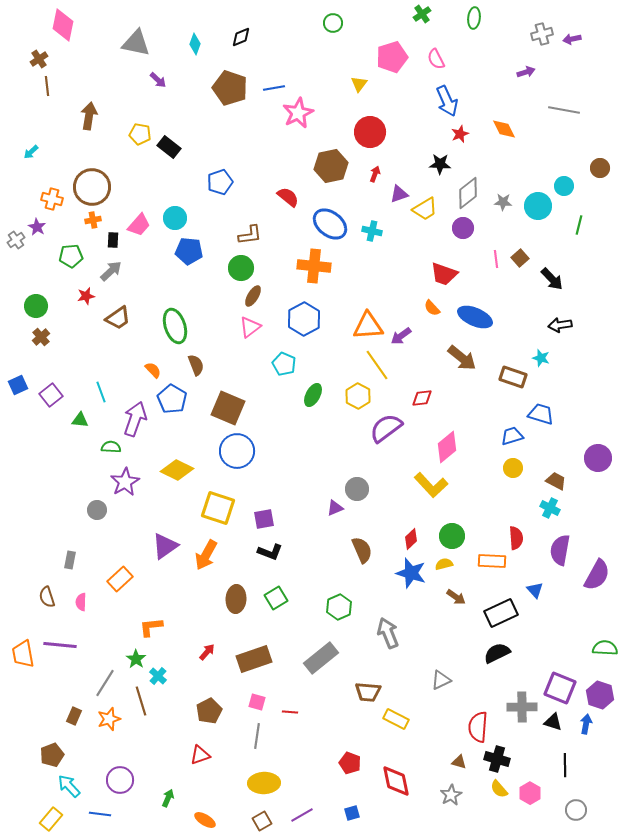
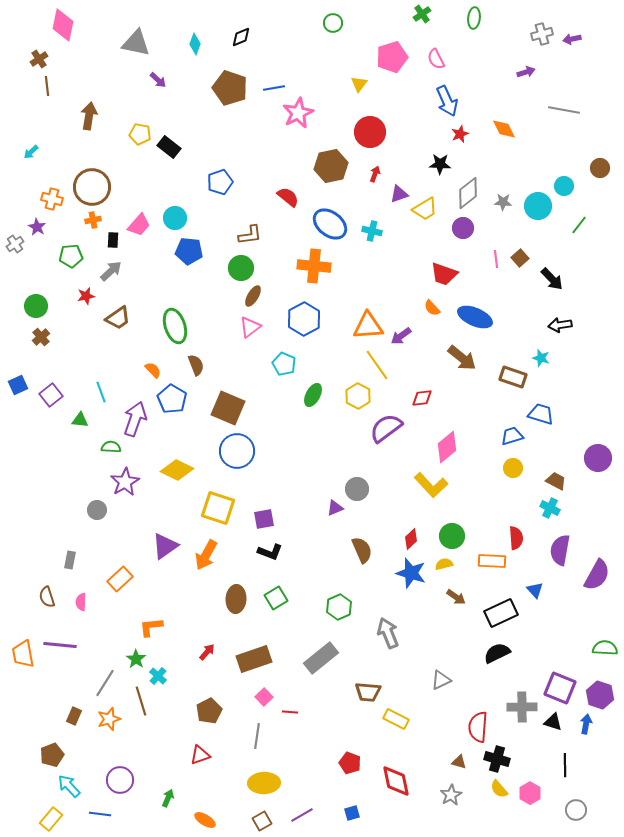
green line at (579, 225): rotated 24 degrees clockwise
gray cross at (16, 240): moved 1 px left, 4 px down
pink square at (257, 702): moved 7 px right, 5 px up; rotated 30 degrees clockwise
